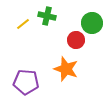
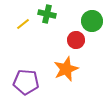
green cross: moved 2 px up
green circle: moved 2 px up
orange star: rotated 30 degrees clockwise
